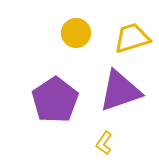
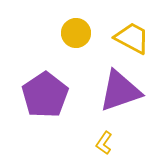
yellow trapezoid: rotated 45 degrees clockwise
purple pentagon: moved 10 px left, 5 px up
